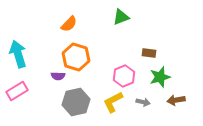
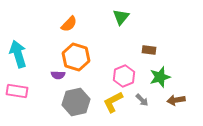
green triangle: rotated 30 degrees counterclockwise
brown rectangle: moved 3 px up
purple semicircle: moved 1 px up
pink rectangle: rotated 40 degrees clockwise
gray arrow: moved 1 px left, 2 px up; rotated 32 degrees clockwise
